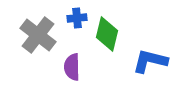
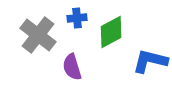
green diamond: moved 4 px right, 2 px up; rotated 48 degrees clockwise
purple semicircle: rotated 16 degrees counterclockwise
